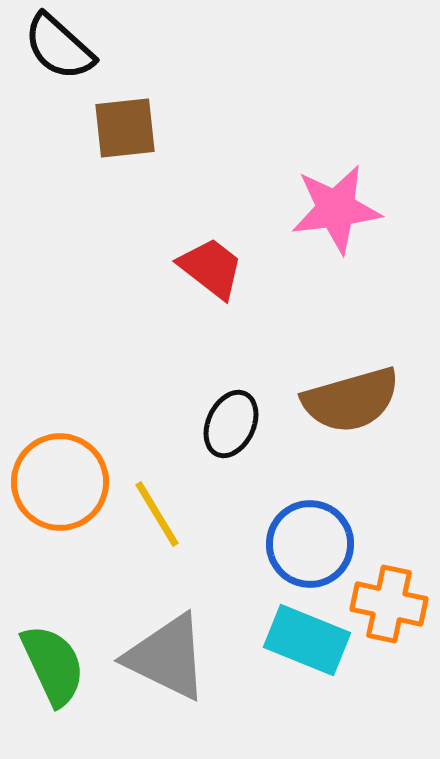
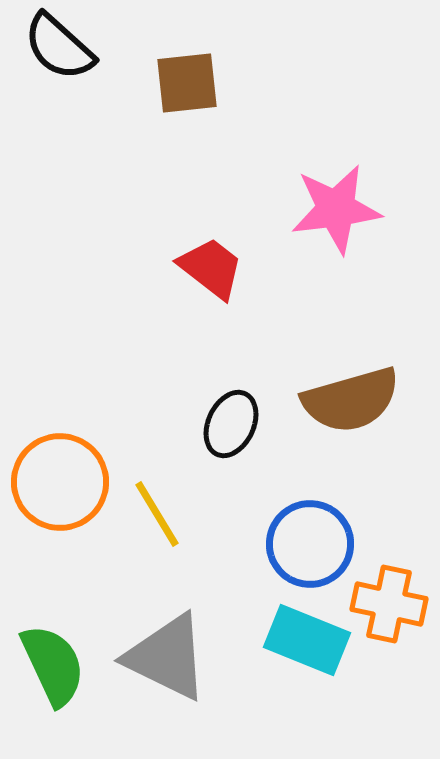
brown square: moved 62 px right, 45 px up
